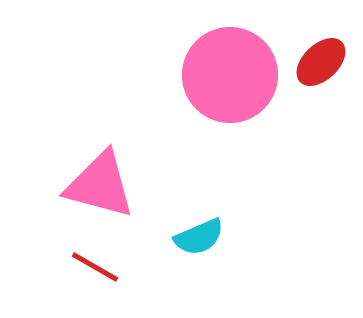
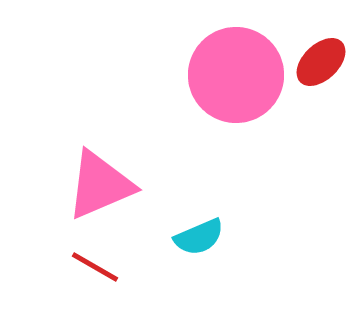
pink circle: moved 6 px right
pink triangle: rotated 38 degrees counterclockwise
